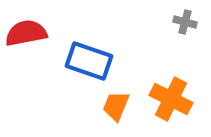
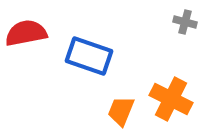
blue rectangle: moved 5 px up
orange trapezoid: moved 5 px right, 5 px down
